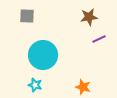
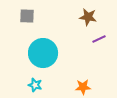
brown star: moved 1 px left; rotated 18 degrees clockwise
cyan circle: moved 2 px up
orange star: rotated 21 degrees counterclockwise
